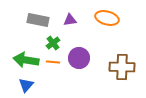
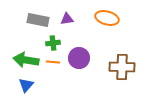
purple triangle: moved 3 px left, 1 px up
green cross: rotated 32 degrees clockwise
